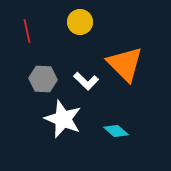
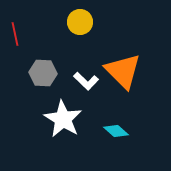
red line: moved 12 px left, 3 px down
orange triangle: moved 2 px left, 7 px down
gray hexagon: moved 6 px up
white star: rotated 9 degrees clockwise
